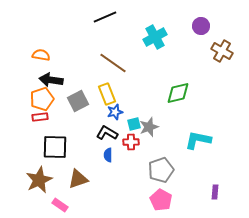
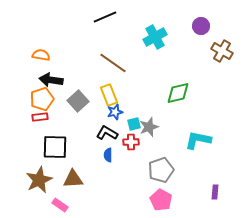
yellow rectangle: moved 2 px right, 1 px down
gray square: rotated 15 degrees counterclockwise
brown triangle: moved 5 px left; rotated 15 degrees clockwise
